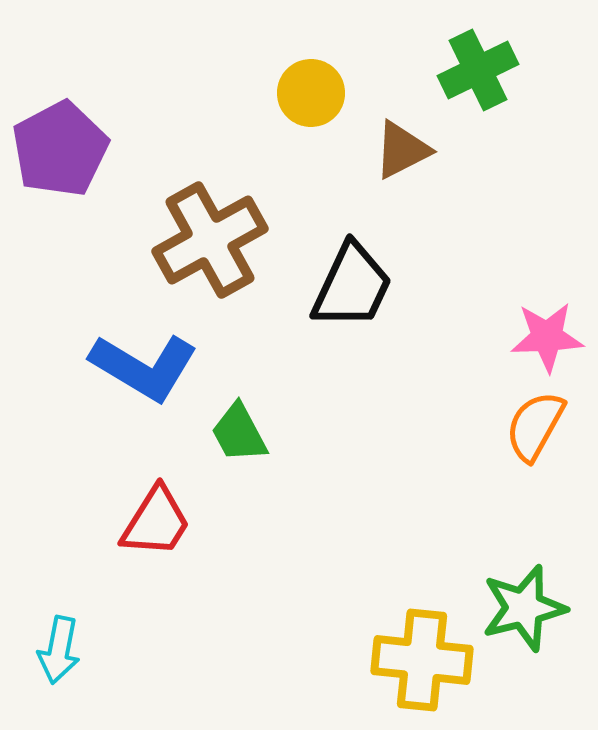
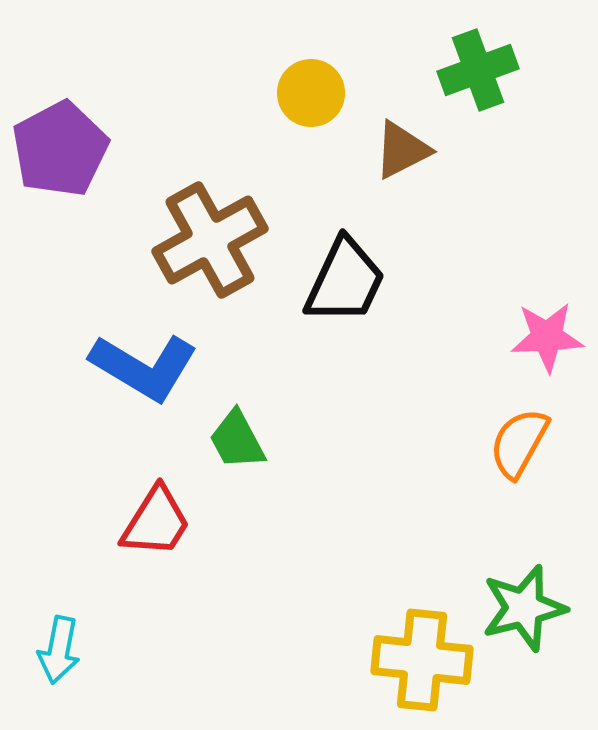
green cross: rotated 6 degrees clockwise
black trapezoid: moved 7 px left, 5 px up
orange semicircle: moved 16 px left, 17 px down
green trapezoid: moved 2 px left, 7 px down
